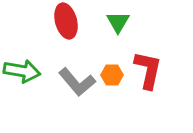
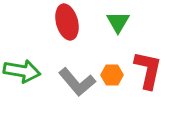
red ellipse: moved 1 px right, 1 px down
